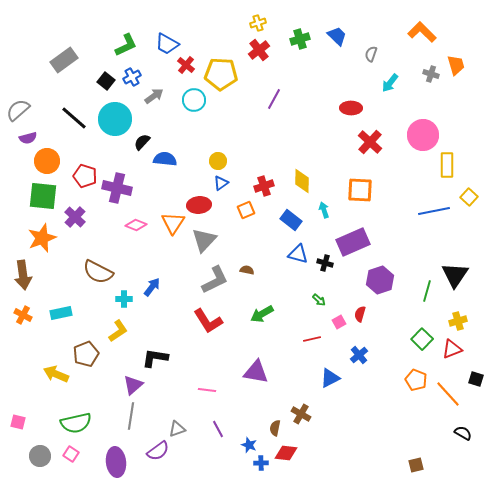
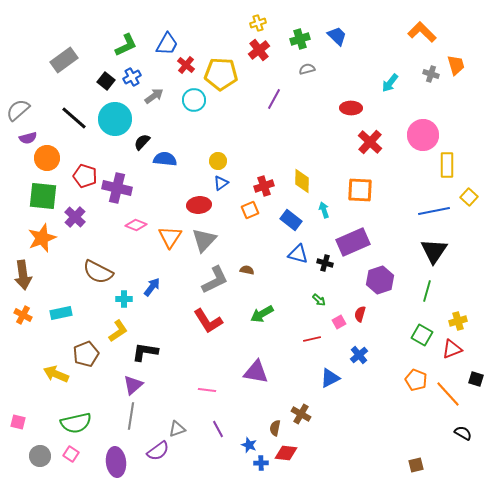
blue trapezoid at (167, 44): rotated 90 degrees counterclockwise
gray semicircle at (371, 54): moved 64 px left, 15 px down; rotated 56 degrees clockwise
orange circle at (47, 161): moved 3 px up
orange square at (246, 210): moved 4 px right
orange triangle at (173, 223): moved 3 px left, 14 px down
black triangle at (455, 275): moved 21 px left, 24 px up
green square at (422, 339): moved 4 px up; rotated 15 degrees counterclockwise
black L-shape at (155, 358): moved 10 px left, 6 px up
